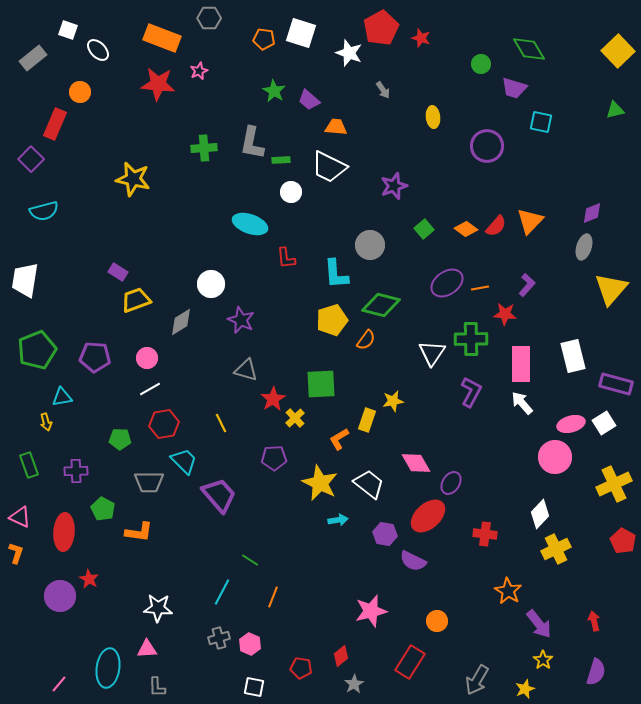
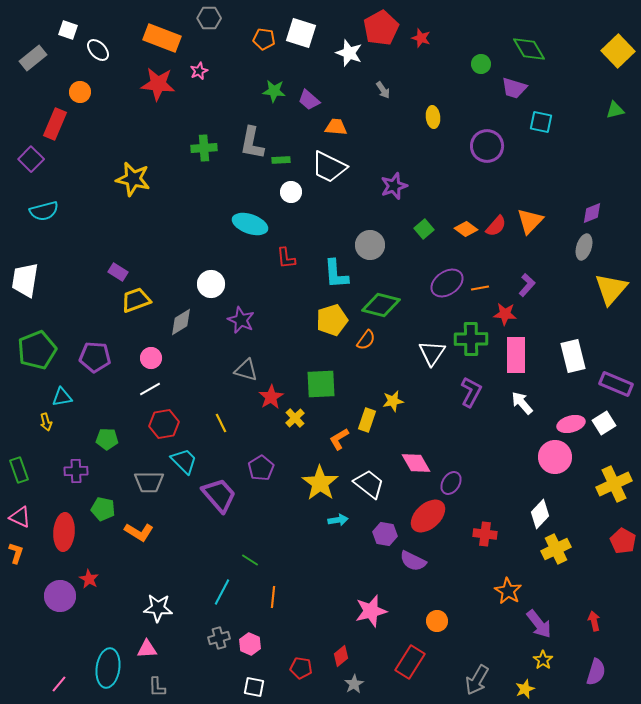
green star at (274, 91): rotated 25 degrees counterclockwise
pink circle at (147, 358): moved 4 px right
pink rectangle at (521, 364): moved 5 px left, 9 px up
purple rectangle at (616, 384): rotated 8 degrees clockwise
red star at (273, 399): moved 2 px left, 2 px up
green pentagon at (120, 439): moved 13 px left
purple pentagon at (274, 458): moved 13 px left, 10 px down; rotated 30 degrees counterclockwise
green rectangle at (29, 465): moved 10 px left, 5 px down
yellow star at (320, 483): rotated 9 degrees clockwise
green pentagon at (103, 509): rotated 15 degrees counterclockwise
orange L-shape at (139, 532): rotated 24 degrees clockwise
orange line at (273, 597): rotated 15 degrees counterclockwise
